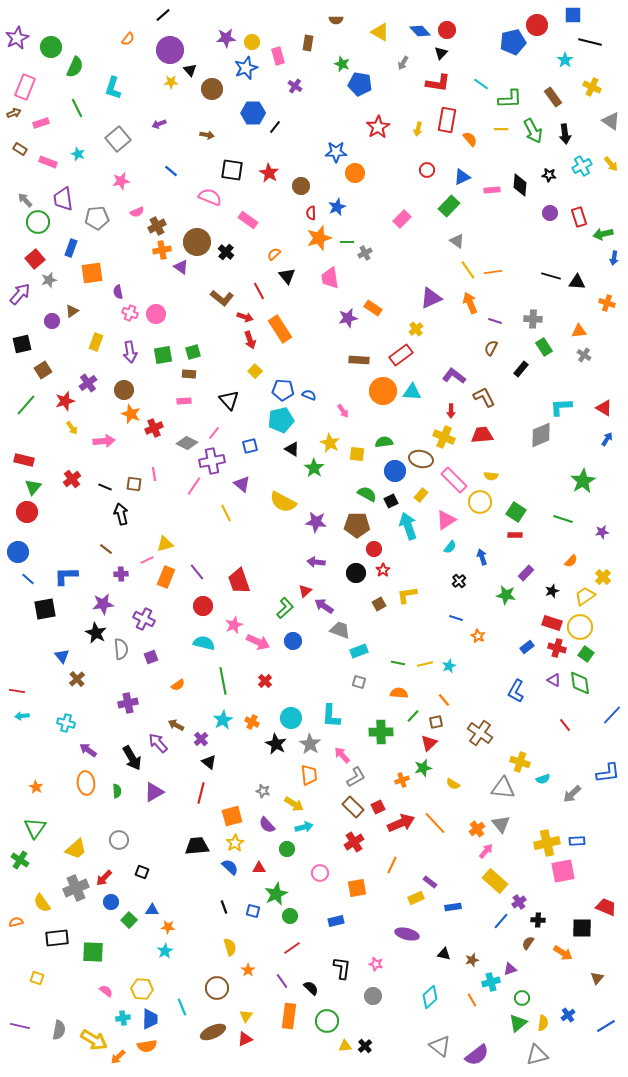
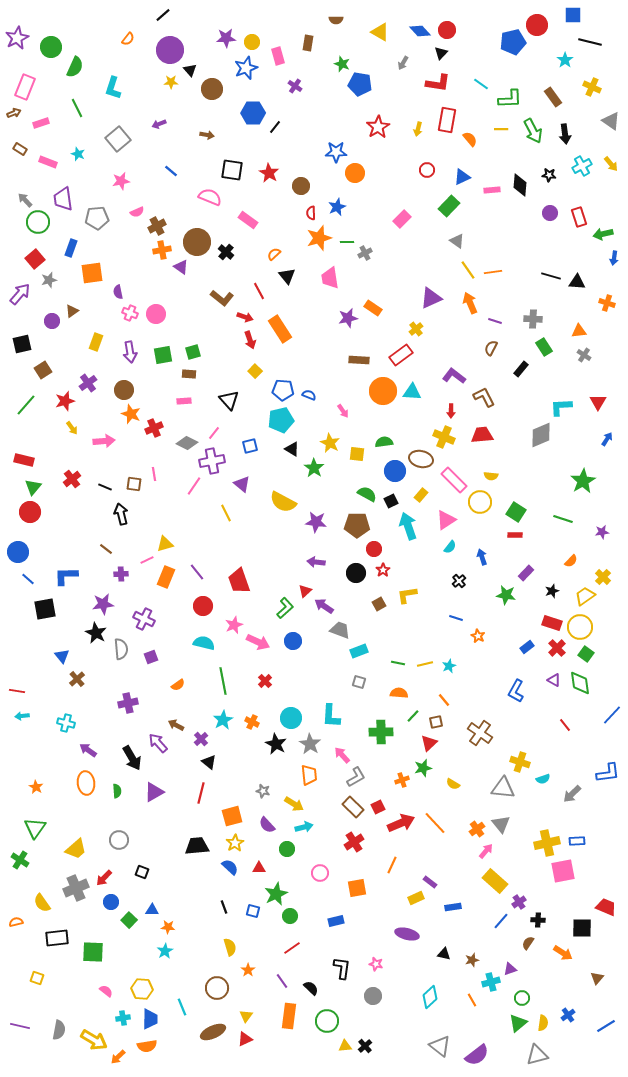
red triangle at (604, 408): moved 6 px left, 6 px up; rotated 30 degrees clockwise
red circle at (27, 512): moved 3 px right
red cross at (557, 648): rotated 30 degrees clockwise
